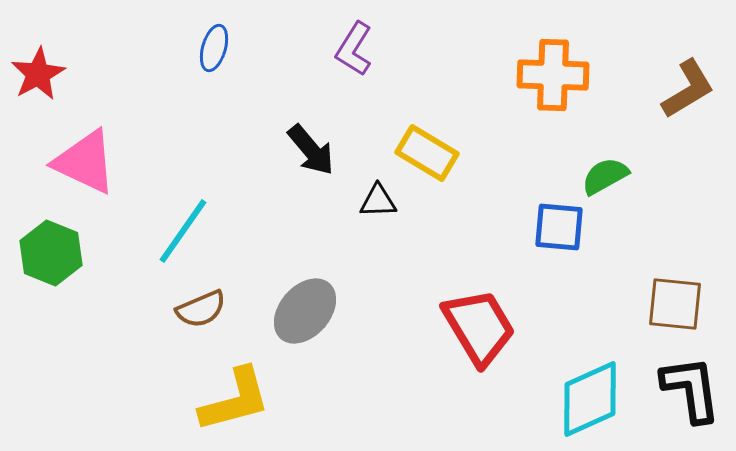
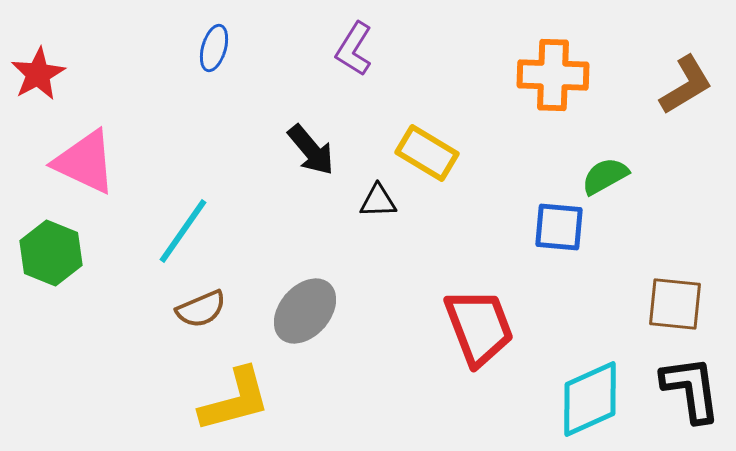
brown L-shape: moved 2 px left, 4 px up
red trapezoid: rotated 10 degrees clockwise
